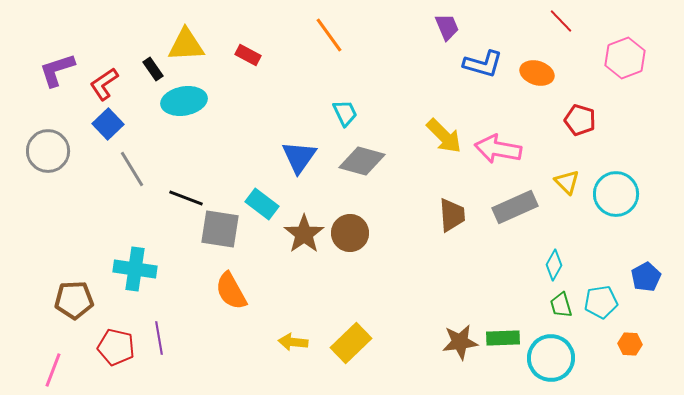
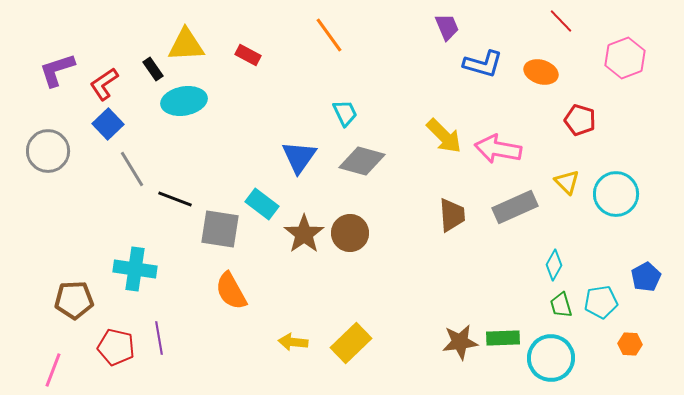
orange ellipse at (537, 73): moved 4 px right, 1 px up
black line at (186, 198): moved 11 px left, 1 px down
